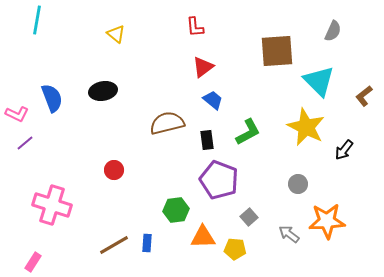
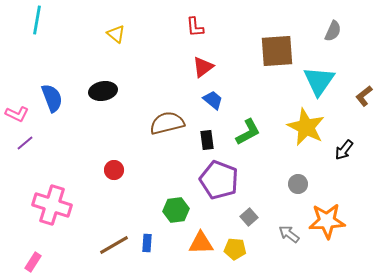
cyan triangle: rotated 20 degrees clockwise
orange triangle: moved 2 px left, 6 px down
